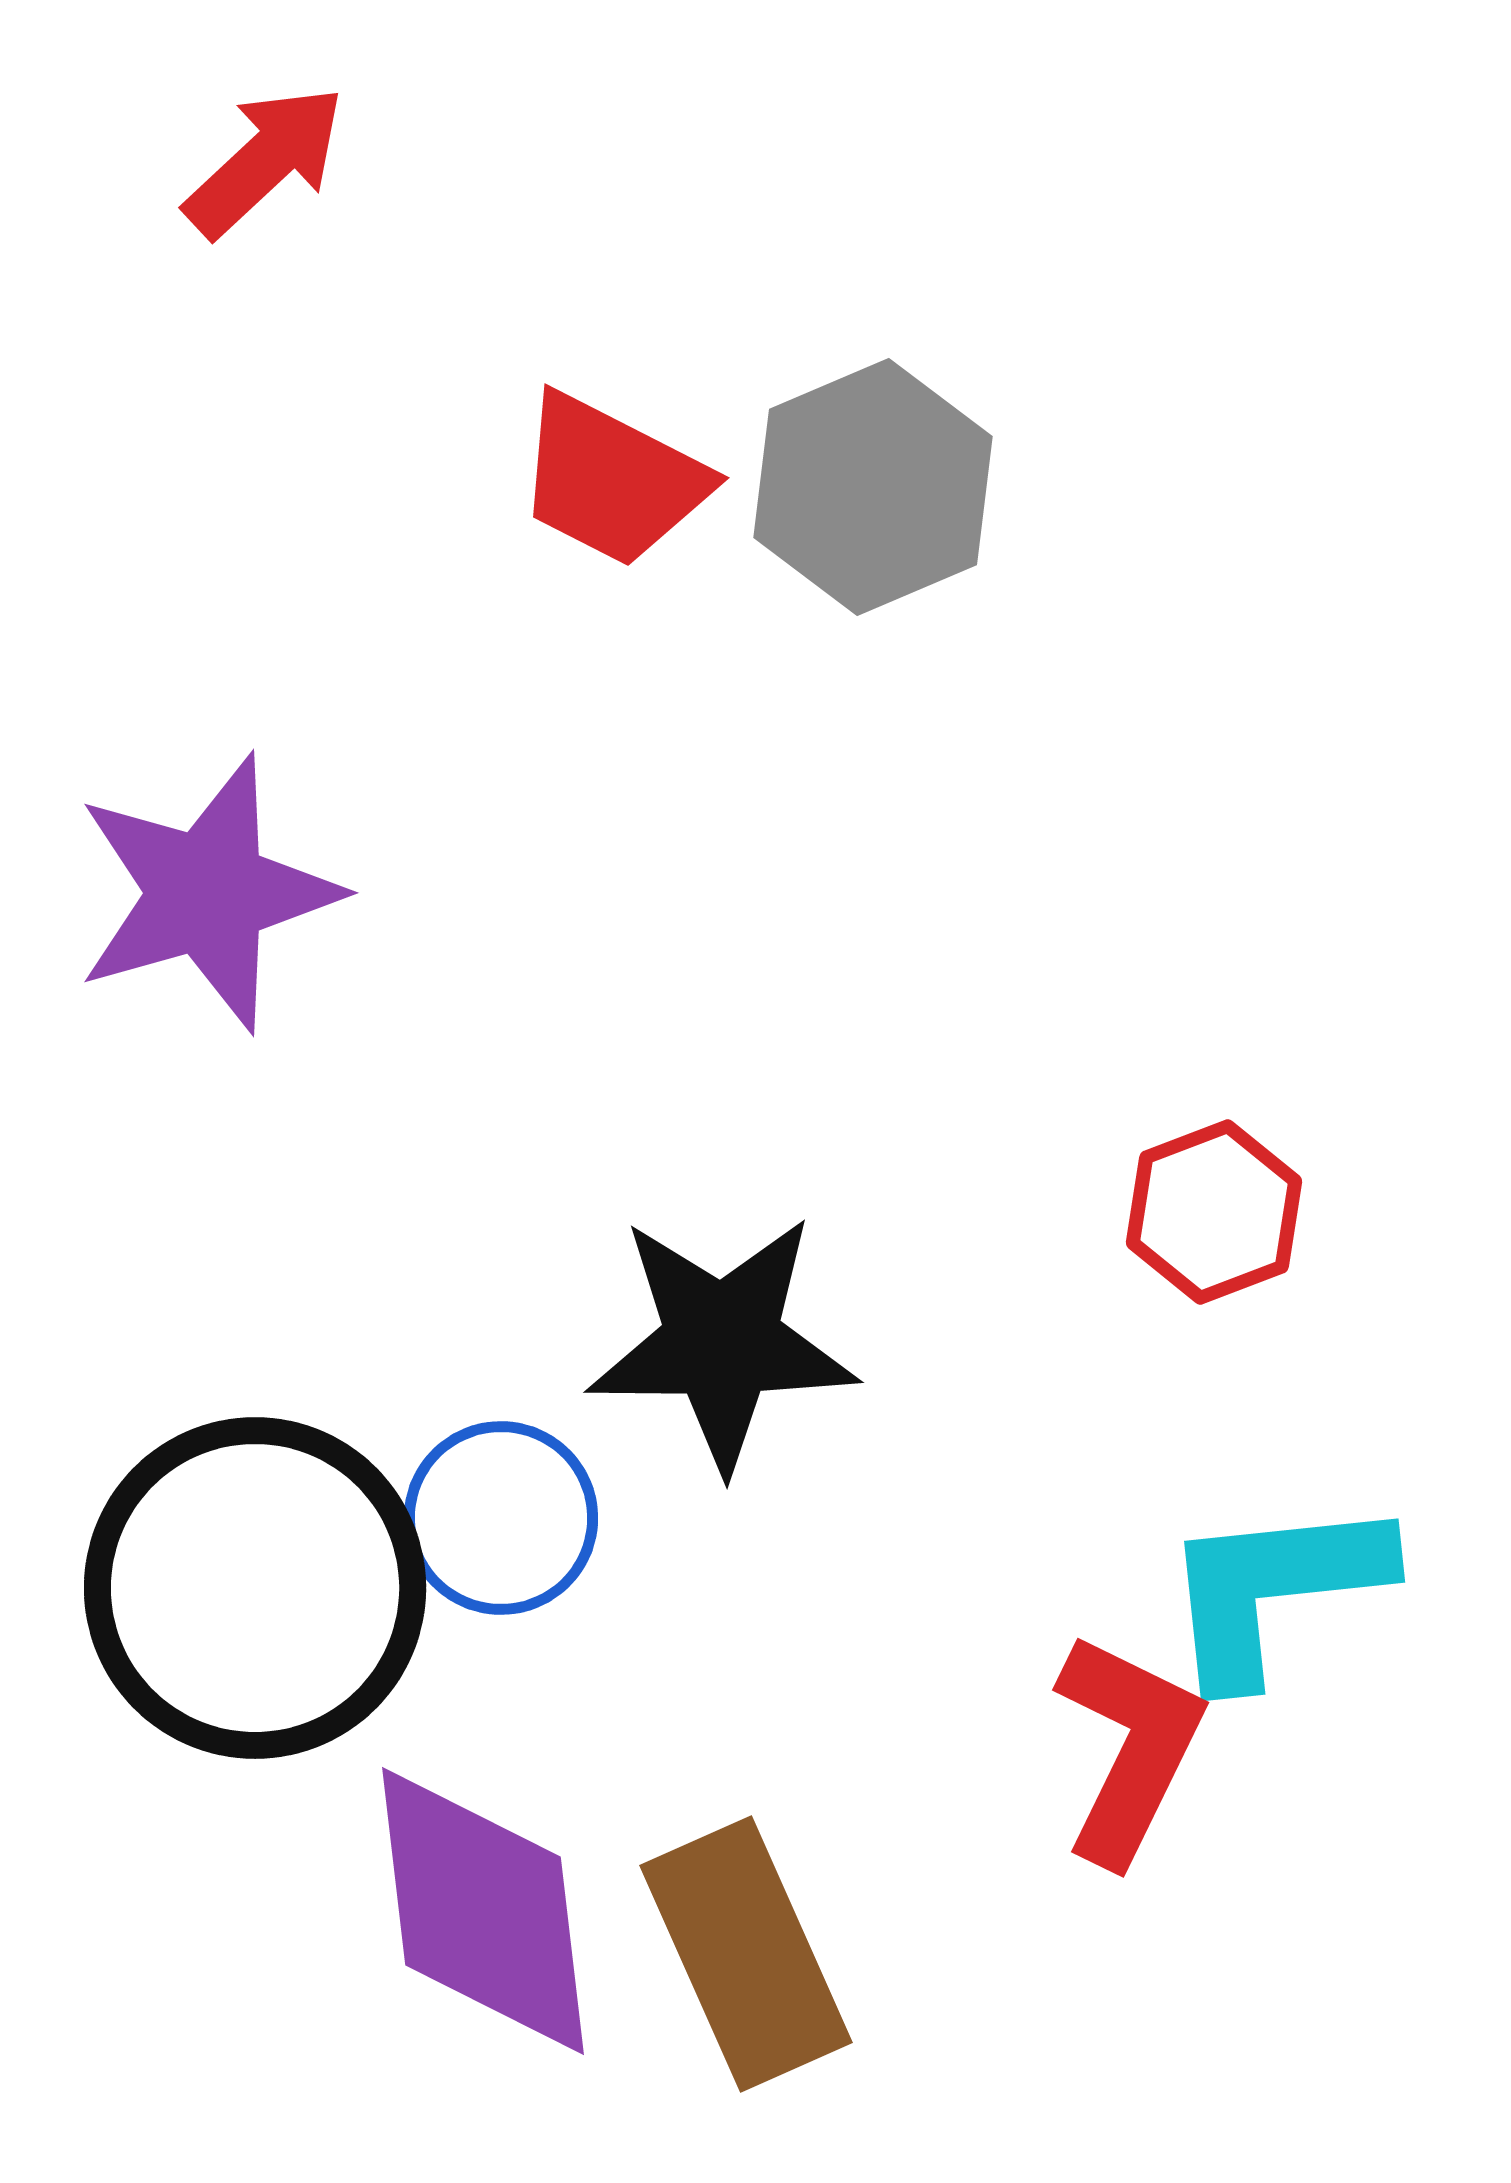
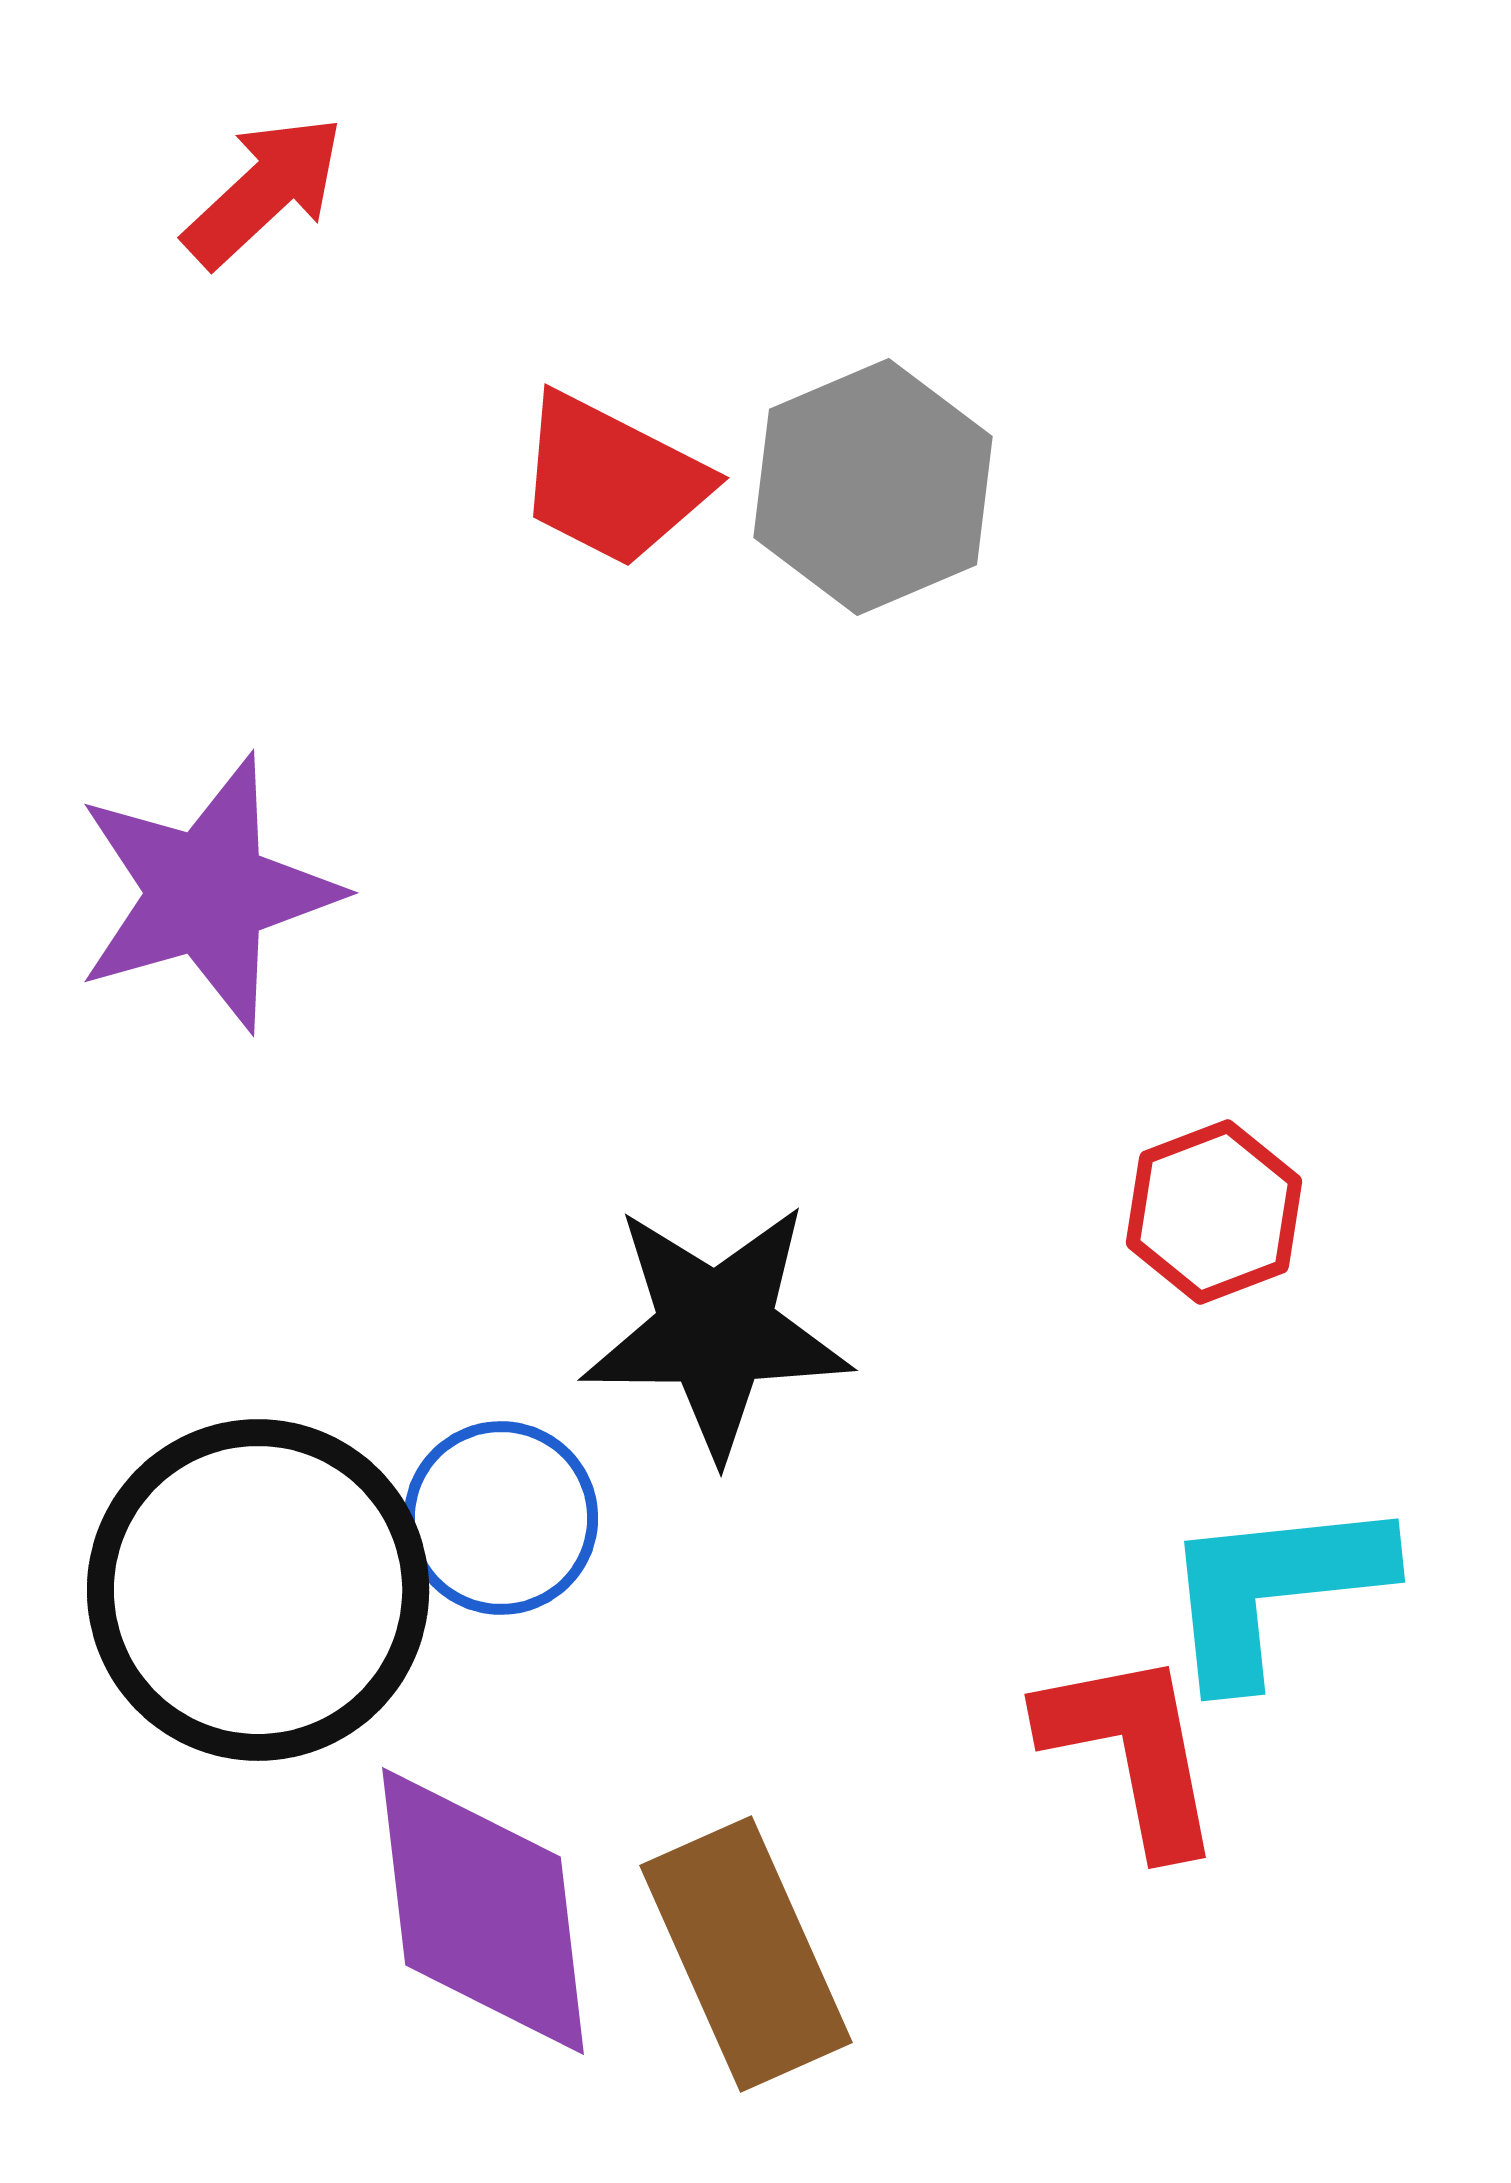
red arrow: moved 1 px left, 30 px down
black star: moved 6 px left, 12 px up
black circle: moved 3 px right, 2 px down
red L-shape: moved 3 px right, 3 px down; rotated 37 degrees counterclockwise
